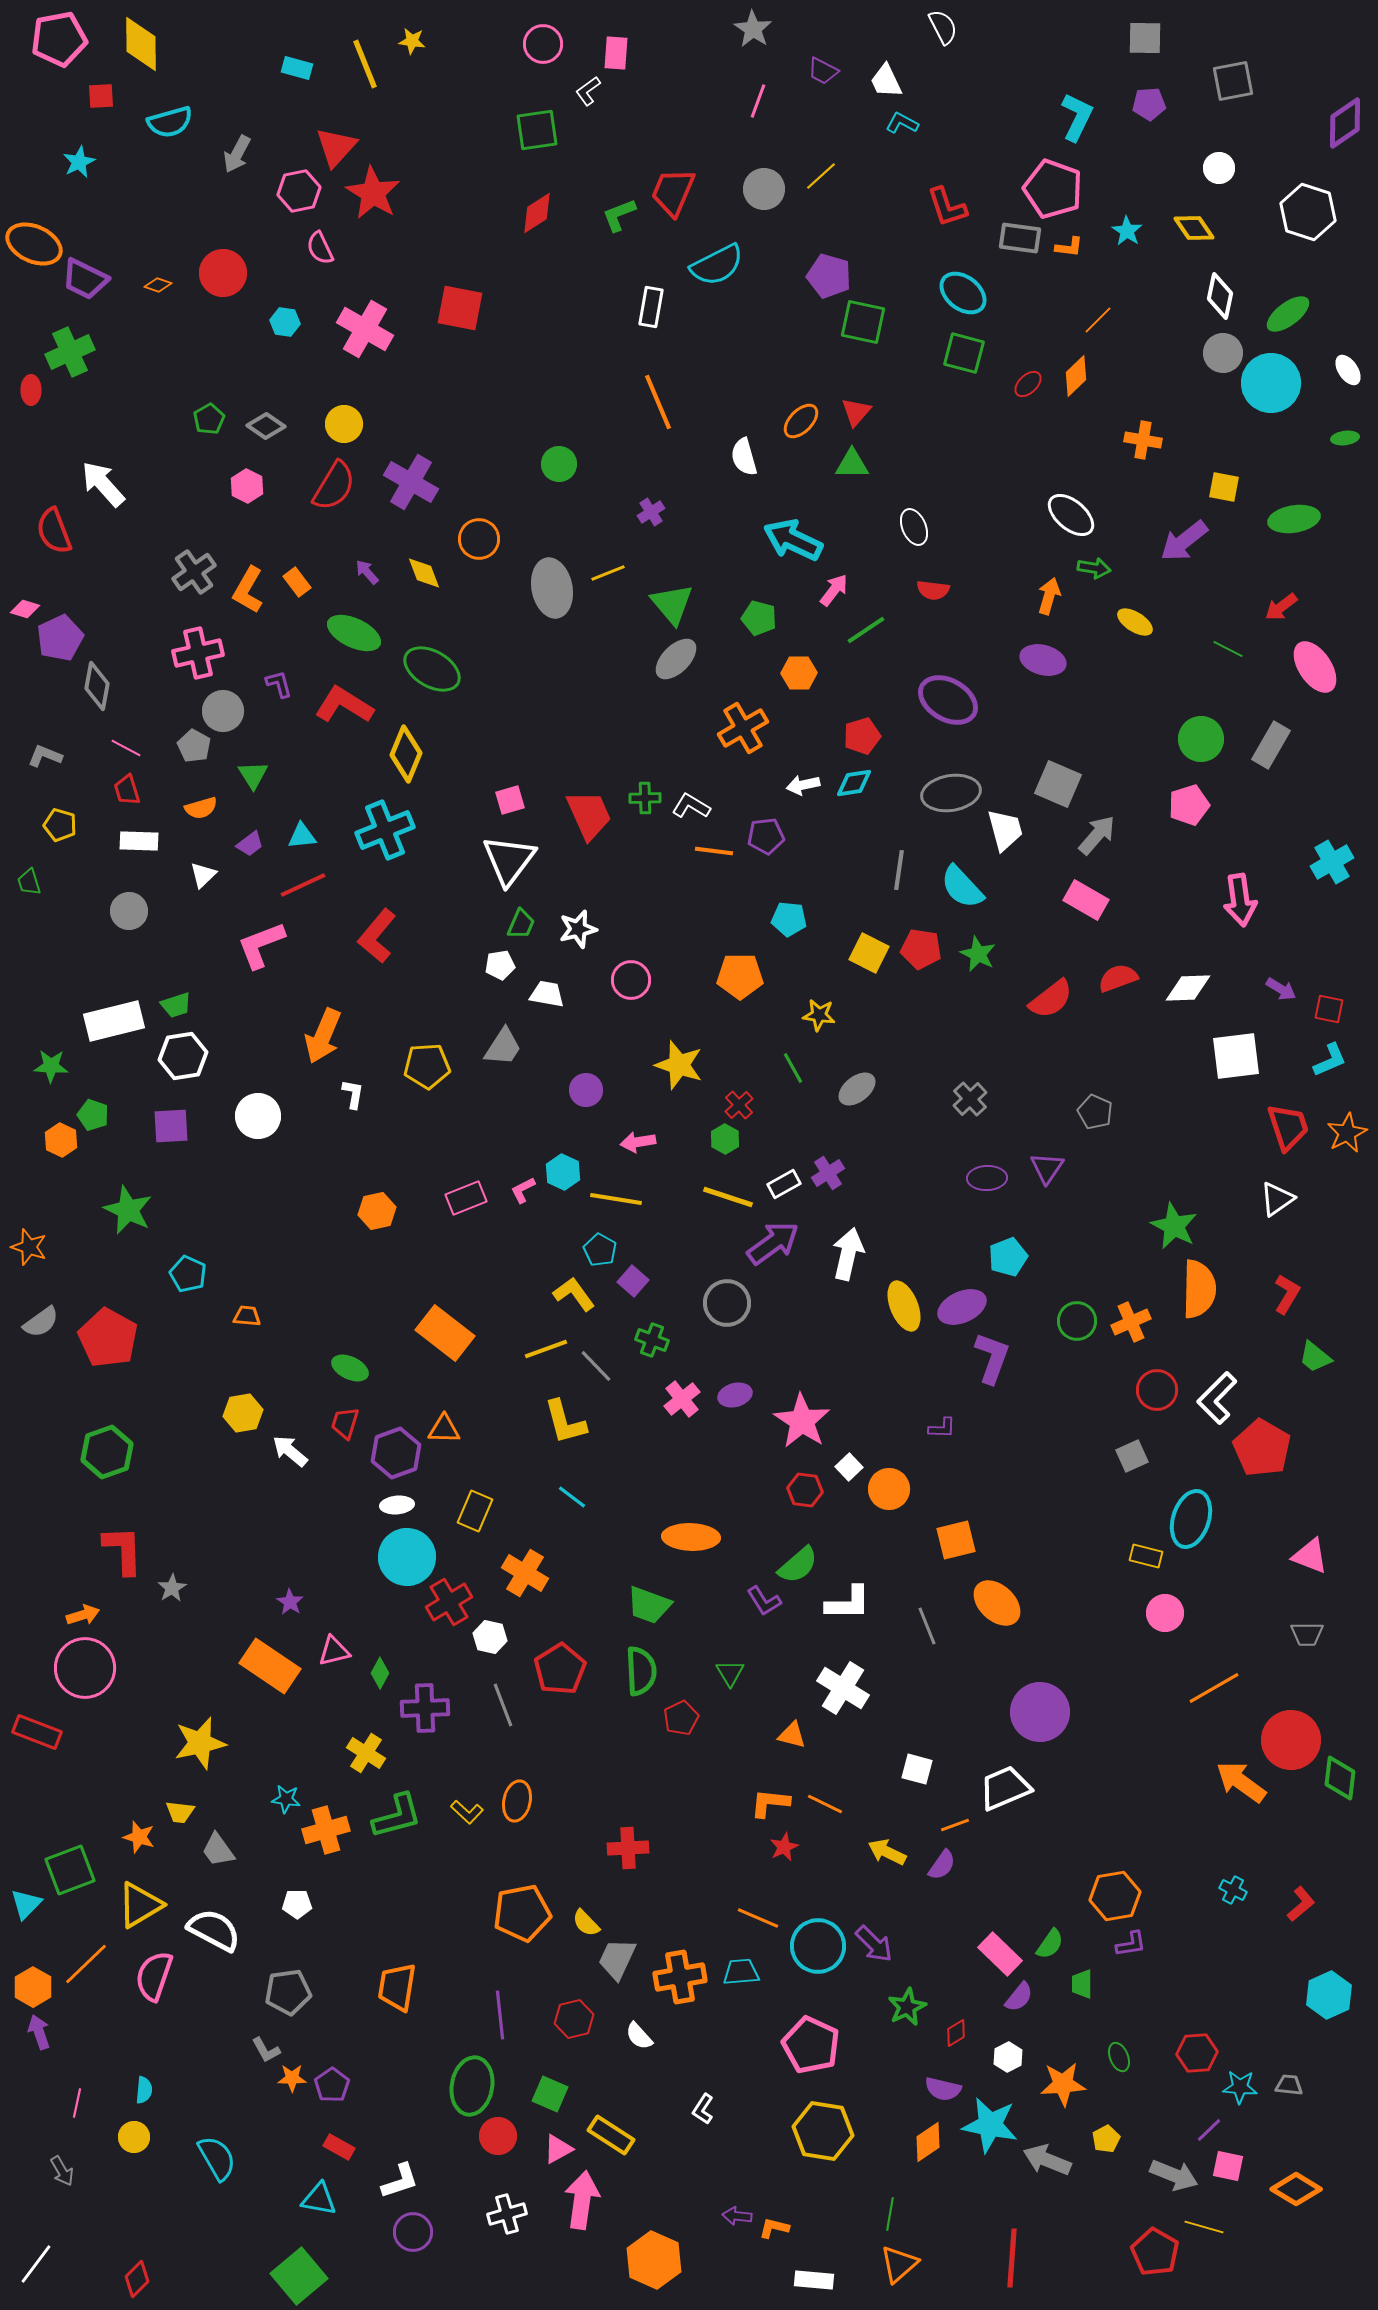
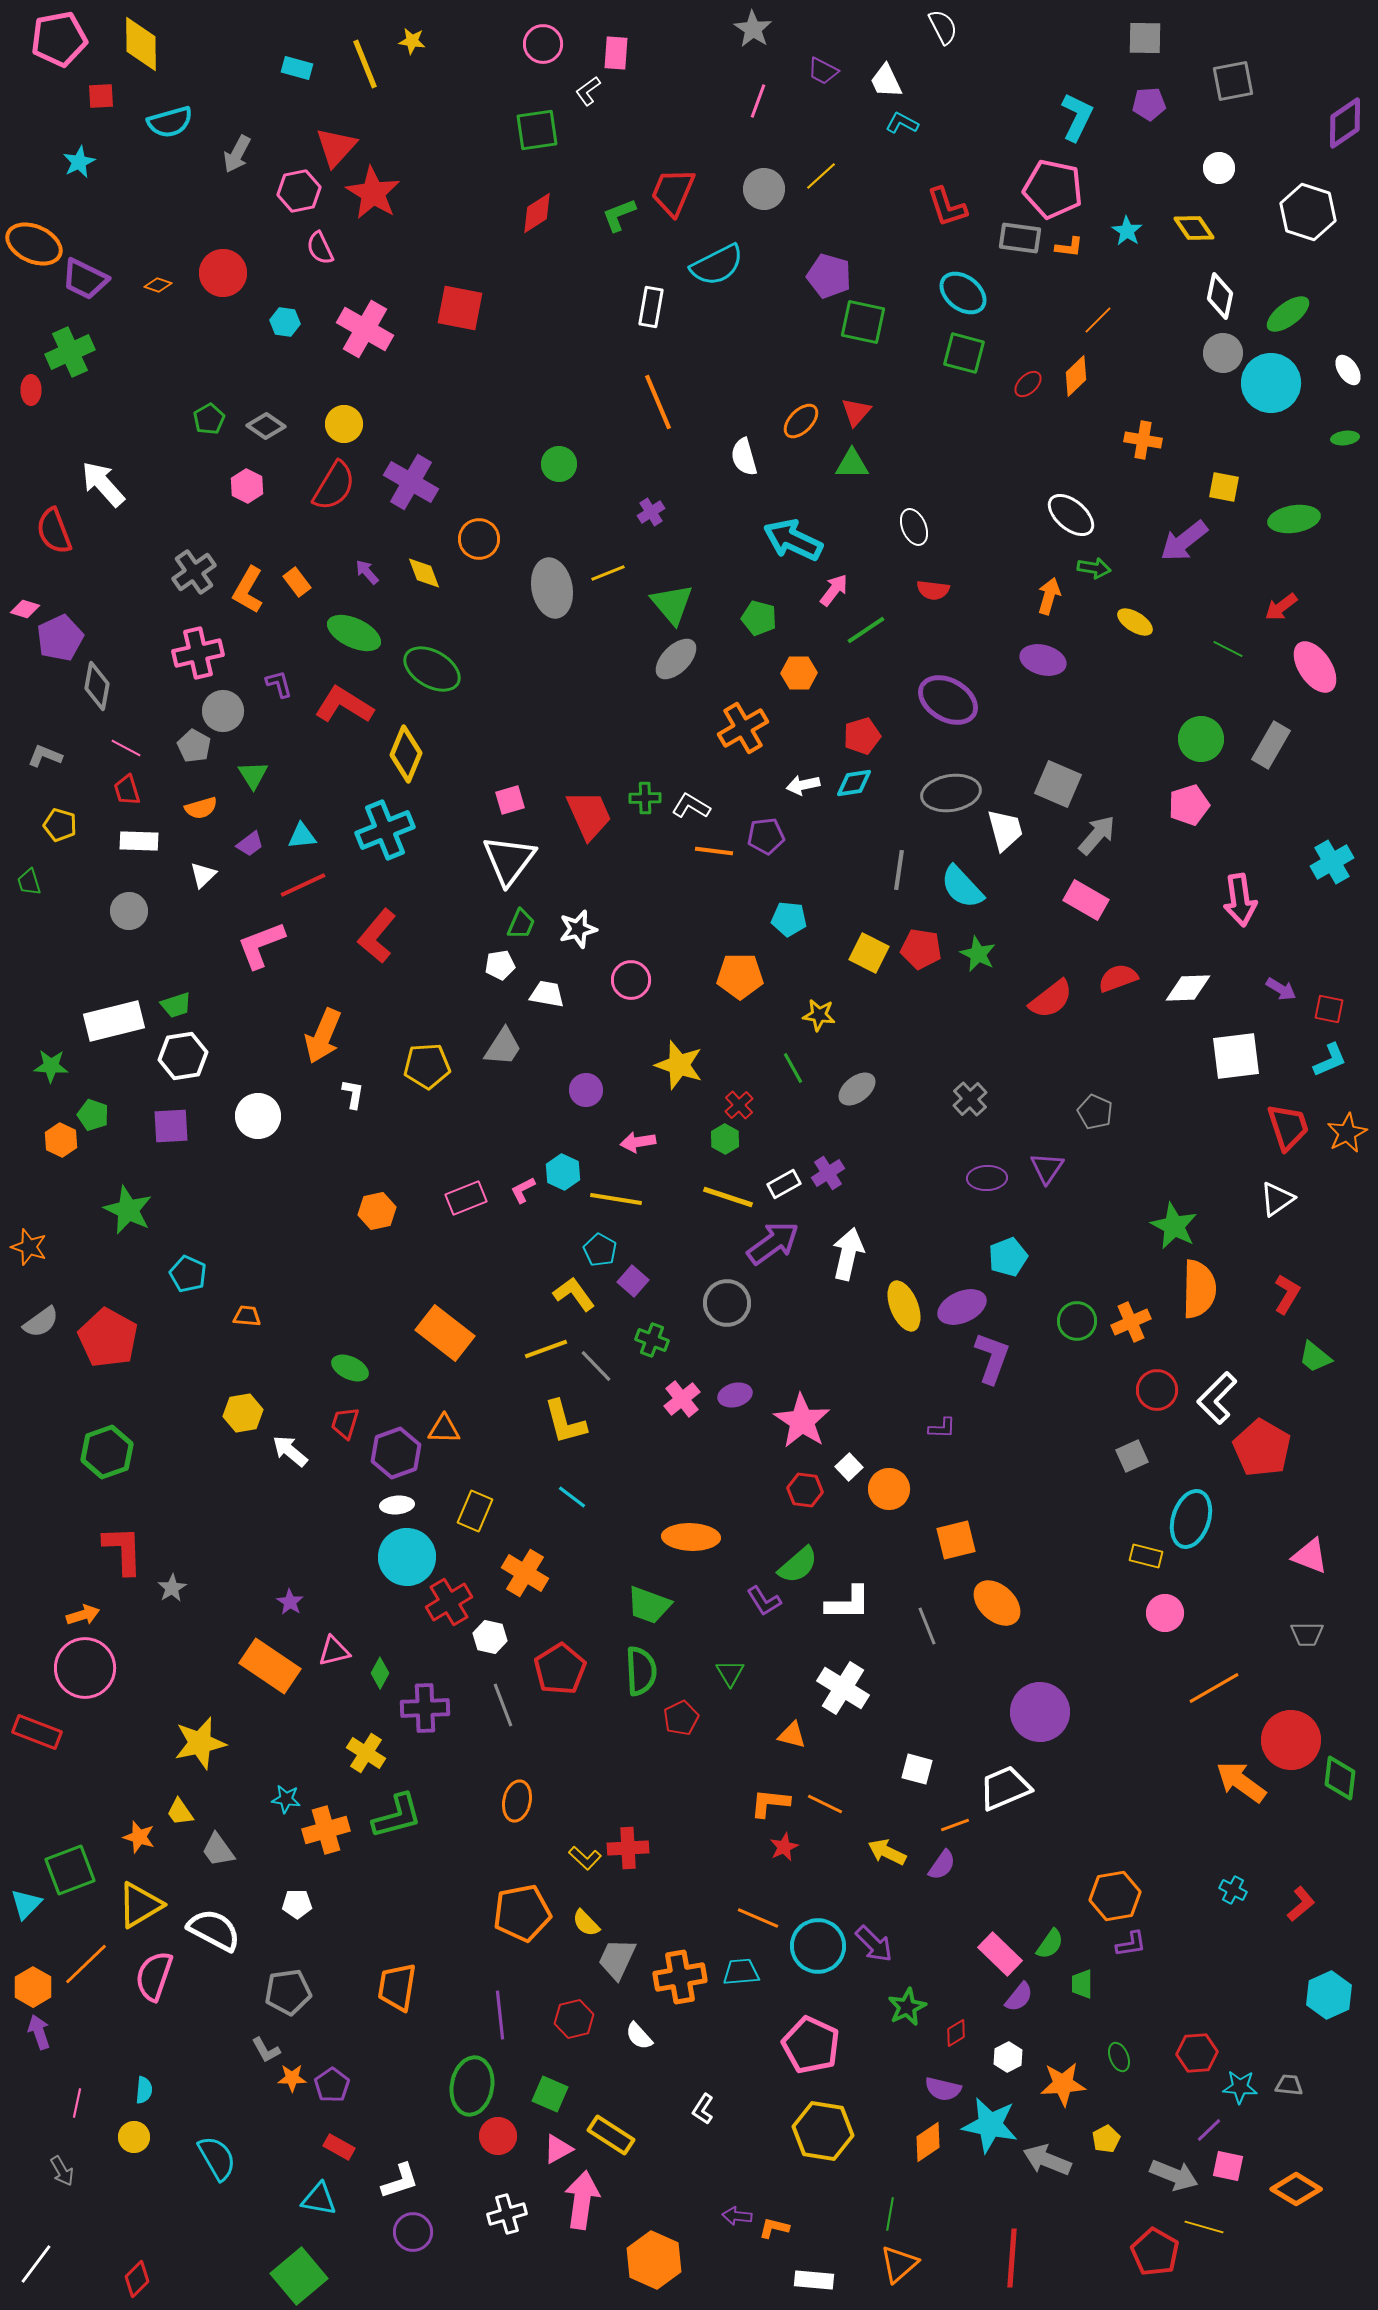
pink pentagon at (1053, 189): rotated 8 degrees counterclockwise
yellow trapezoid at (180, 1812): rotated 48 degrees clockwise
yellow L-shape at (467, 1812): moved 118 px right, 46 px down
